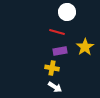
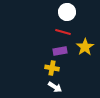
red line: moved 6 px right
